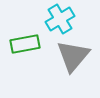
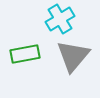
green rectangle: moved 10 px down
